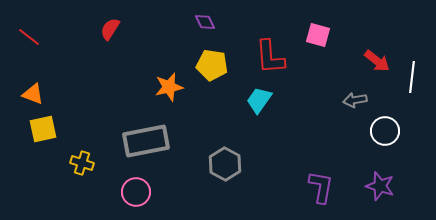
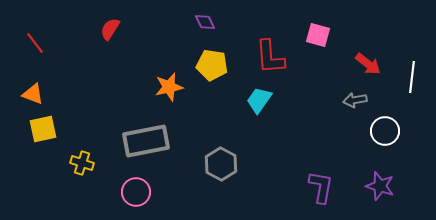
red line: moved 6 px right, 6 px down; rotated 15 degrees clockwise
red arrow: moved 9 px left, 3 px down
gray hexagon: moved 4 px left
